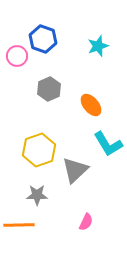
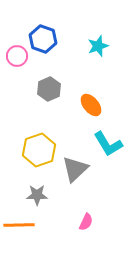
gray triangle: moved 1 px up
